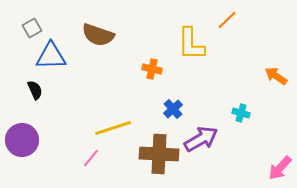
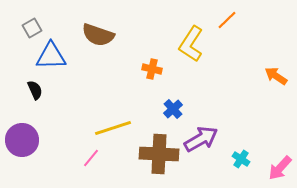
yellow L-shape: rotated 33 degrees clockwise
cyan cross: moved 46 px down; rotated 18 degrees clockwise
